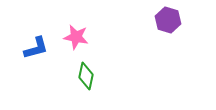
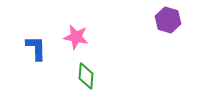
blue L-shape: rotated 76 degrees counterclockwise
green diamond: rotated 8 degrees counterclockwise
